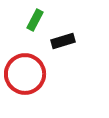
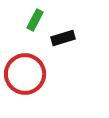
black rectangle: moved 3 px up
